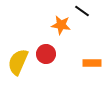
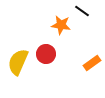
orange rectangle: rotated 36 degrees counterclockwise
